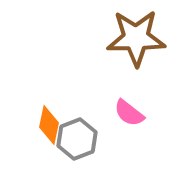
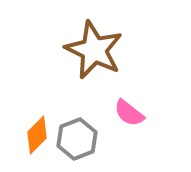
brown star: moved 42 px left, 12 px down; rotated 26 degrees clockwise
orange diamond: moved 12 px left, 10 px down; rotated 33 degrees clockwise
